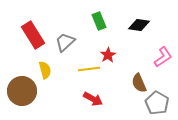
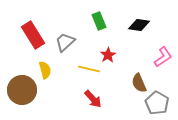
yellow line: rotated 20 degrees clockwise
brown circle: moved 1 px up
red arrow: rotated 18 degrees clockwise
